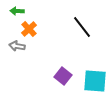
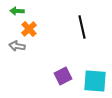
black line: rotated 25 degrees clockwise
purple square: rotated 24 degrees clockwise
